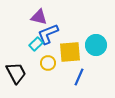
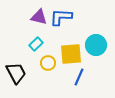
blue L-shape: moved 13 px right, 17 px up; rotated 25 degrees clockwise
yellow square: moved 1 px right, 2 px down
